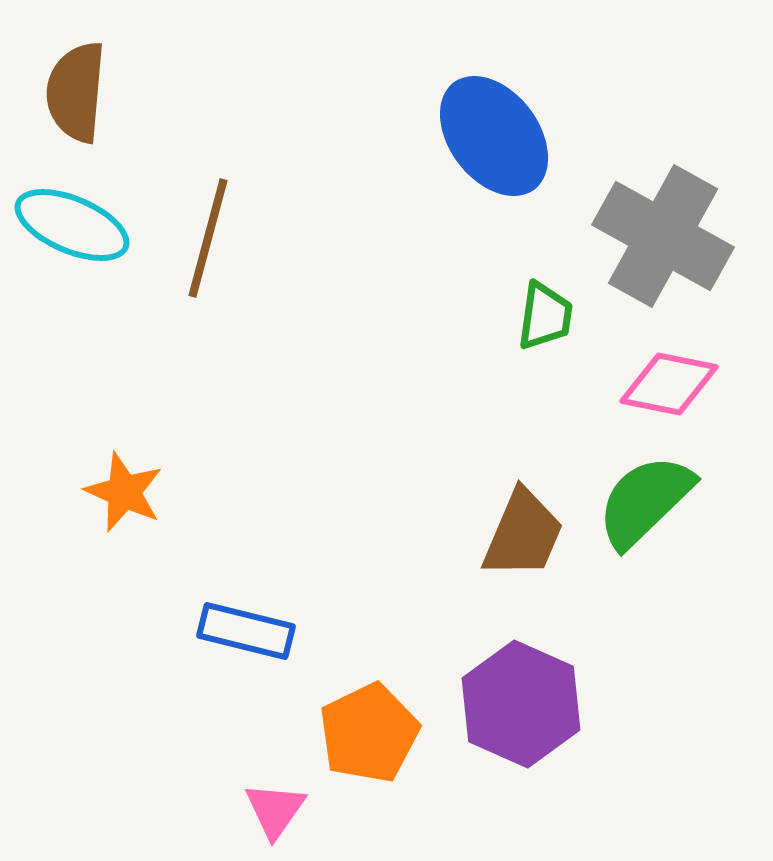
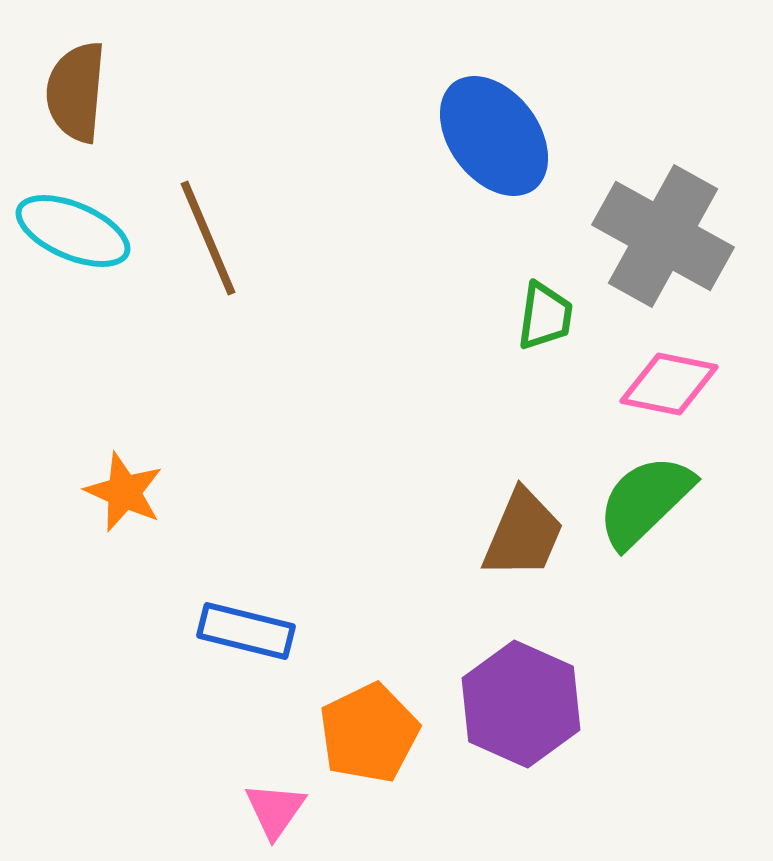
cyan ellipse: moved 1 px right, 6 px down
brown line: rotated 38 degrees counterclockwise
